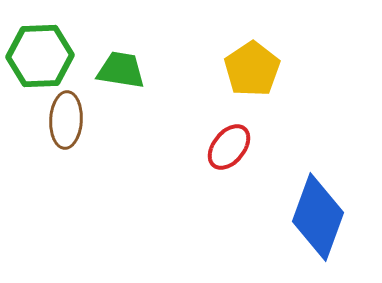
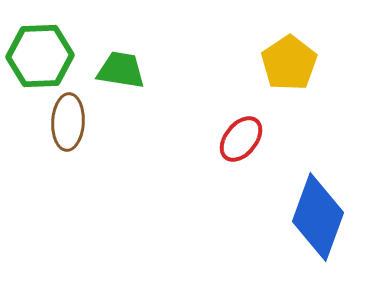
yellow pentagon: moved 37 px right, 6 px up
brown ellipse: moved 2 px right, 2 px down
red ellipse: moved 12 px right, 8 px up
